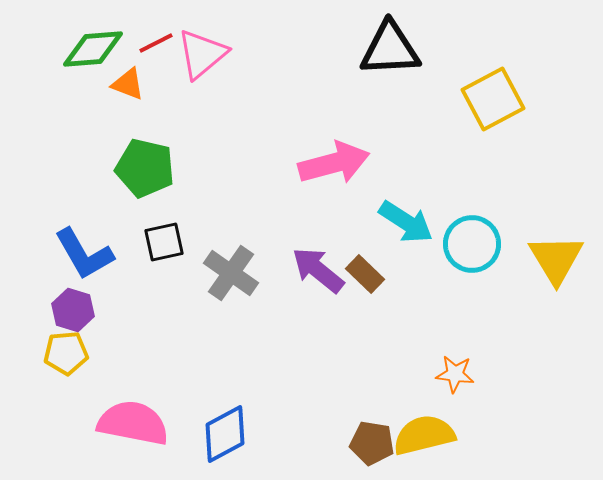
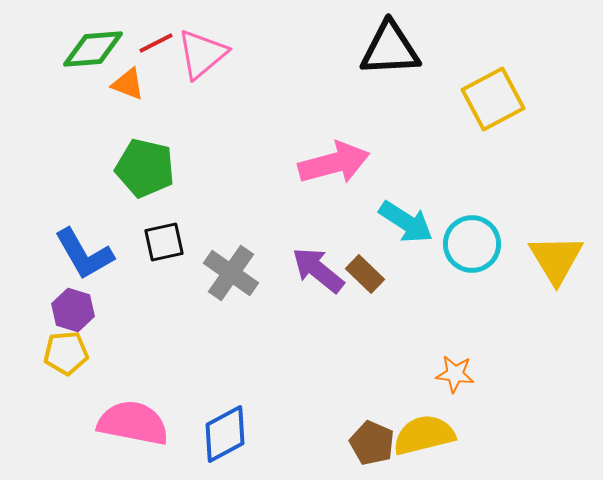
brown pentagon: rotated 15 degrees clockwise
